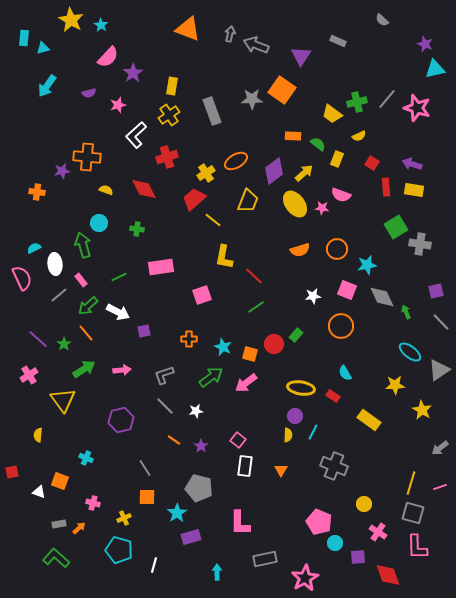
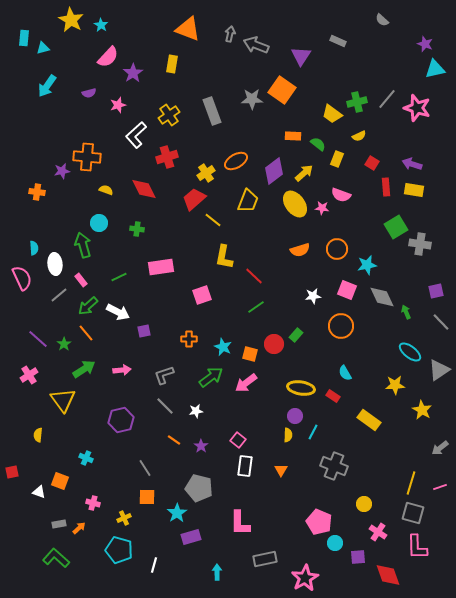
yellow rectangle at (172, 86): moved 22 px up
cyan semicircle at (34, 248): rotated 112 degrees clockwise
